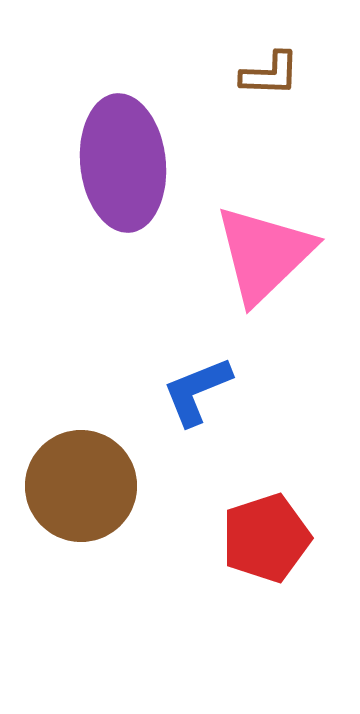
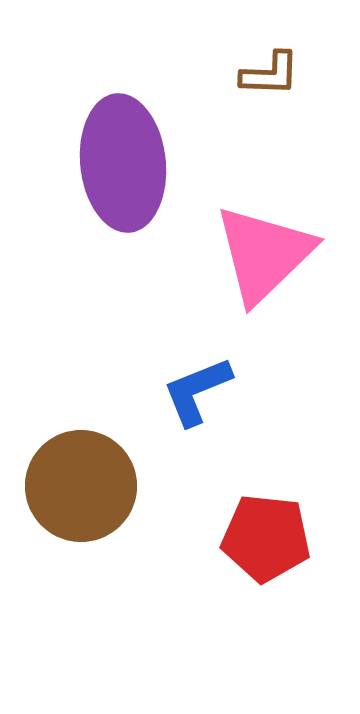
red pentagon: rotated 24 degrees clockwise
